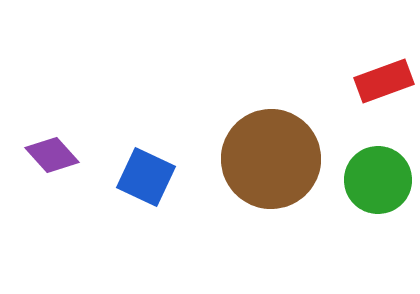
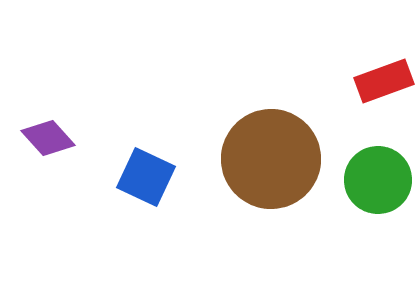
purple diamond: moved 4 px left, 17 px up
